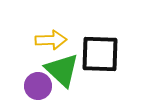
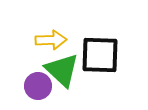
black square: moved 1 px down
